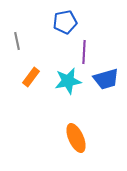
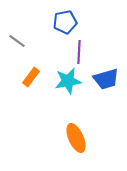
gray line: rotated 42 degrees counterclockwise
purple line: moved 5 px left
